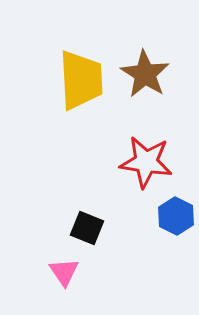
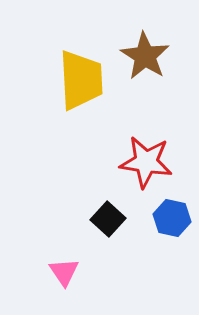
brown star: moved 18 px up
blue hexagon: moved 4 px left, 2 px down; rotated 15 degrees counterclockwise
black square: moved 21 px right, 9 px up; rotated 20 degrees clockwise
